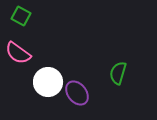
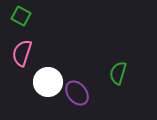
pink semicircle: moved 4 px right; rotated 72 degrees clockwise
